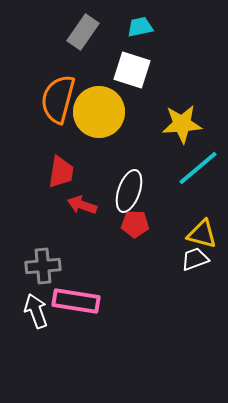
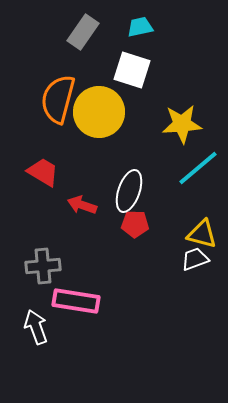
red trapezoid: moved 18 px left; rotated 68 degrees counterclockwise
white arrow: moved 16 px down
